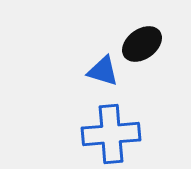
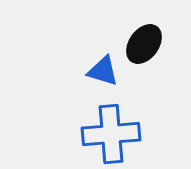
black ellipse: moved 2 px right; rotated 18 degrees counterclockwise
